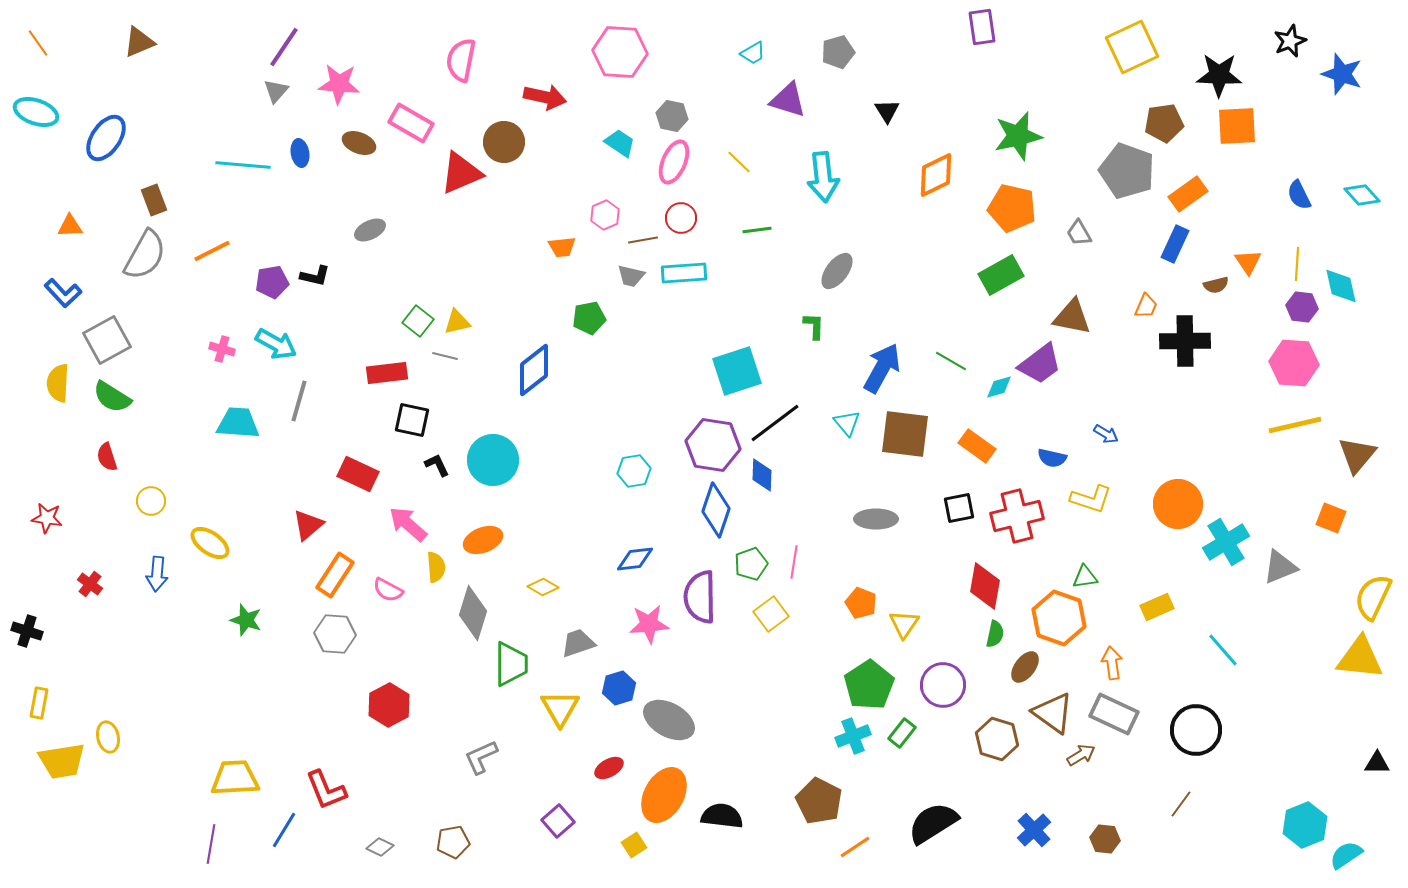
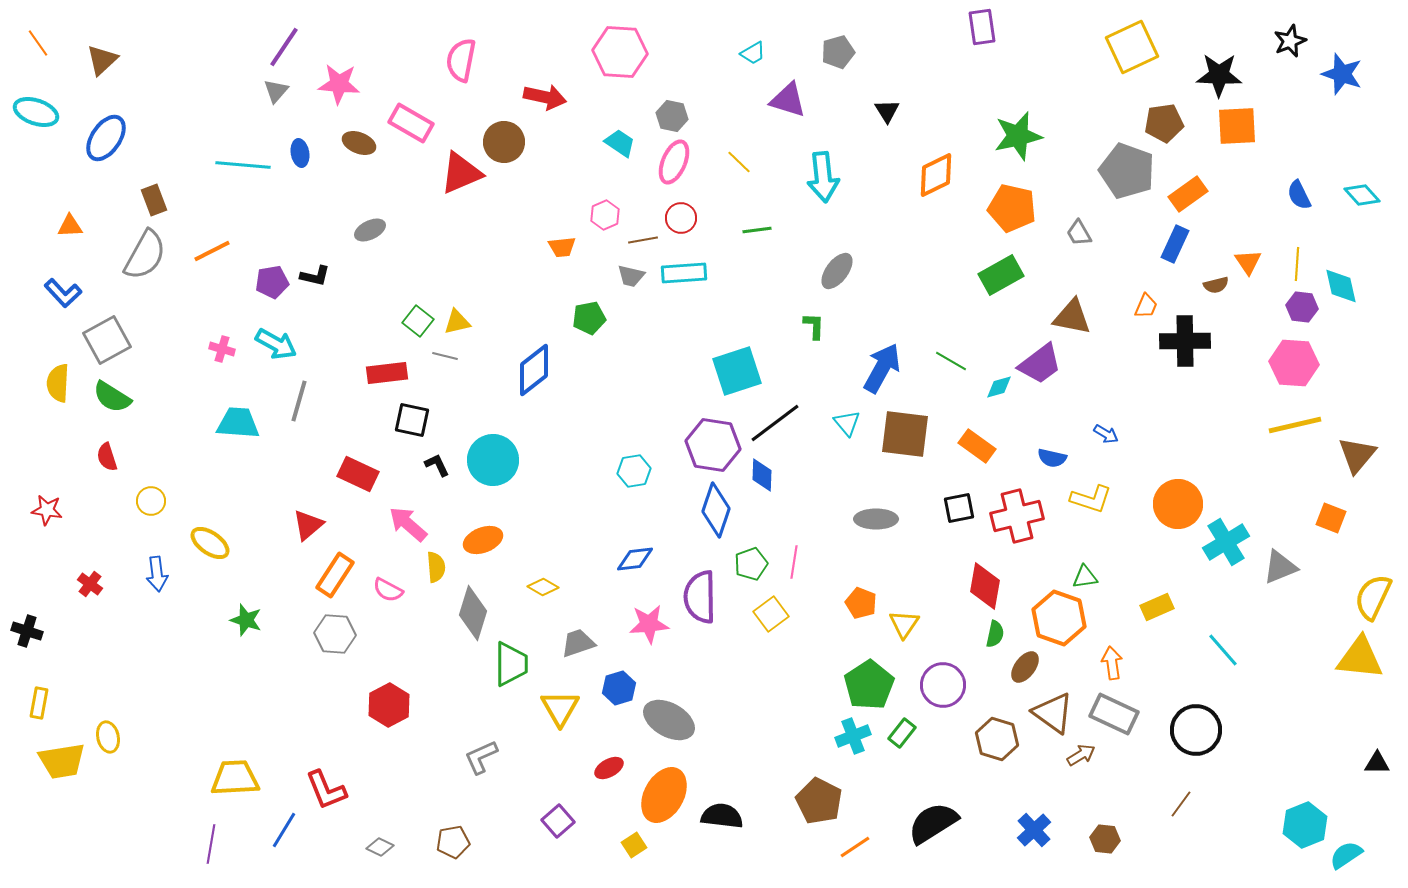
brown triangle at (139, 42): moved 37 px left, 18 px down; rotated 20 degrees counterclockwise
red star at (47, 518): moved 8 px up
blue arrow at (157, 574): rotated 12 degrees counterclockwise
